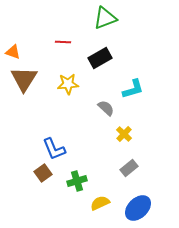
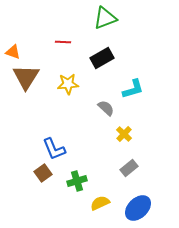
black rectangle: moved 2 px right
brown triangle: moved 2 px right, 2 px up
